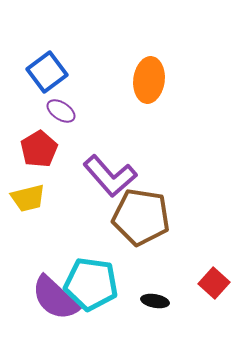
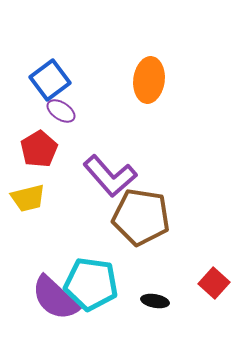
blue square: moved 3 px right, 8 px down
